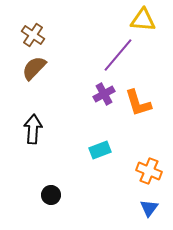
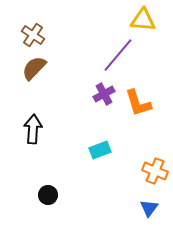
orange cross: moved 6 px right
black circle: moved 3 px left
